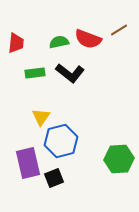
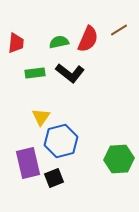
red semicircle: rotated 88 degrees counterclockwise
